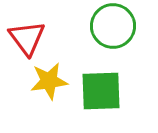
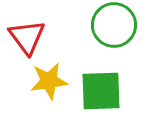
green circle: moved 1 px right, 1 px up
red triangle: moved 1 px up
